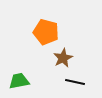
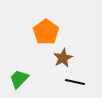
orange pentagon: rotated 20 degrees clockwise
green trapezoid: moved 2 px up; rotated 35 degrees counterclockwise
